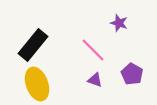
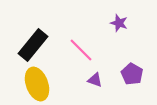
pink line: moved 12 px left
